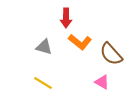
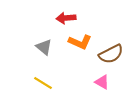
red arrow: rotated 84 degrees clockwise
orange L-shape: rotated 15 degrees counterclockwise
gray triangle: rotated 24 degrees clockwise
brown semicircle: rotated 75 degrees counterclockwise
